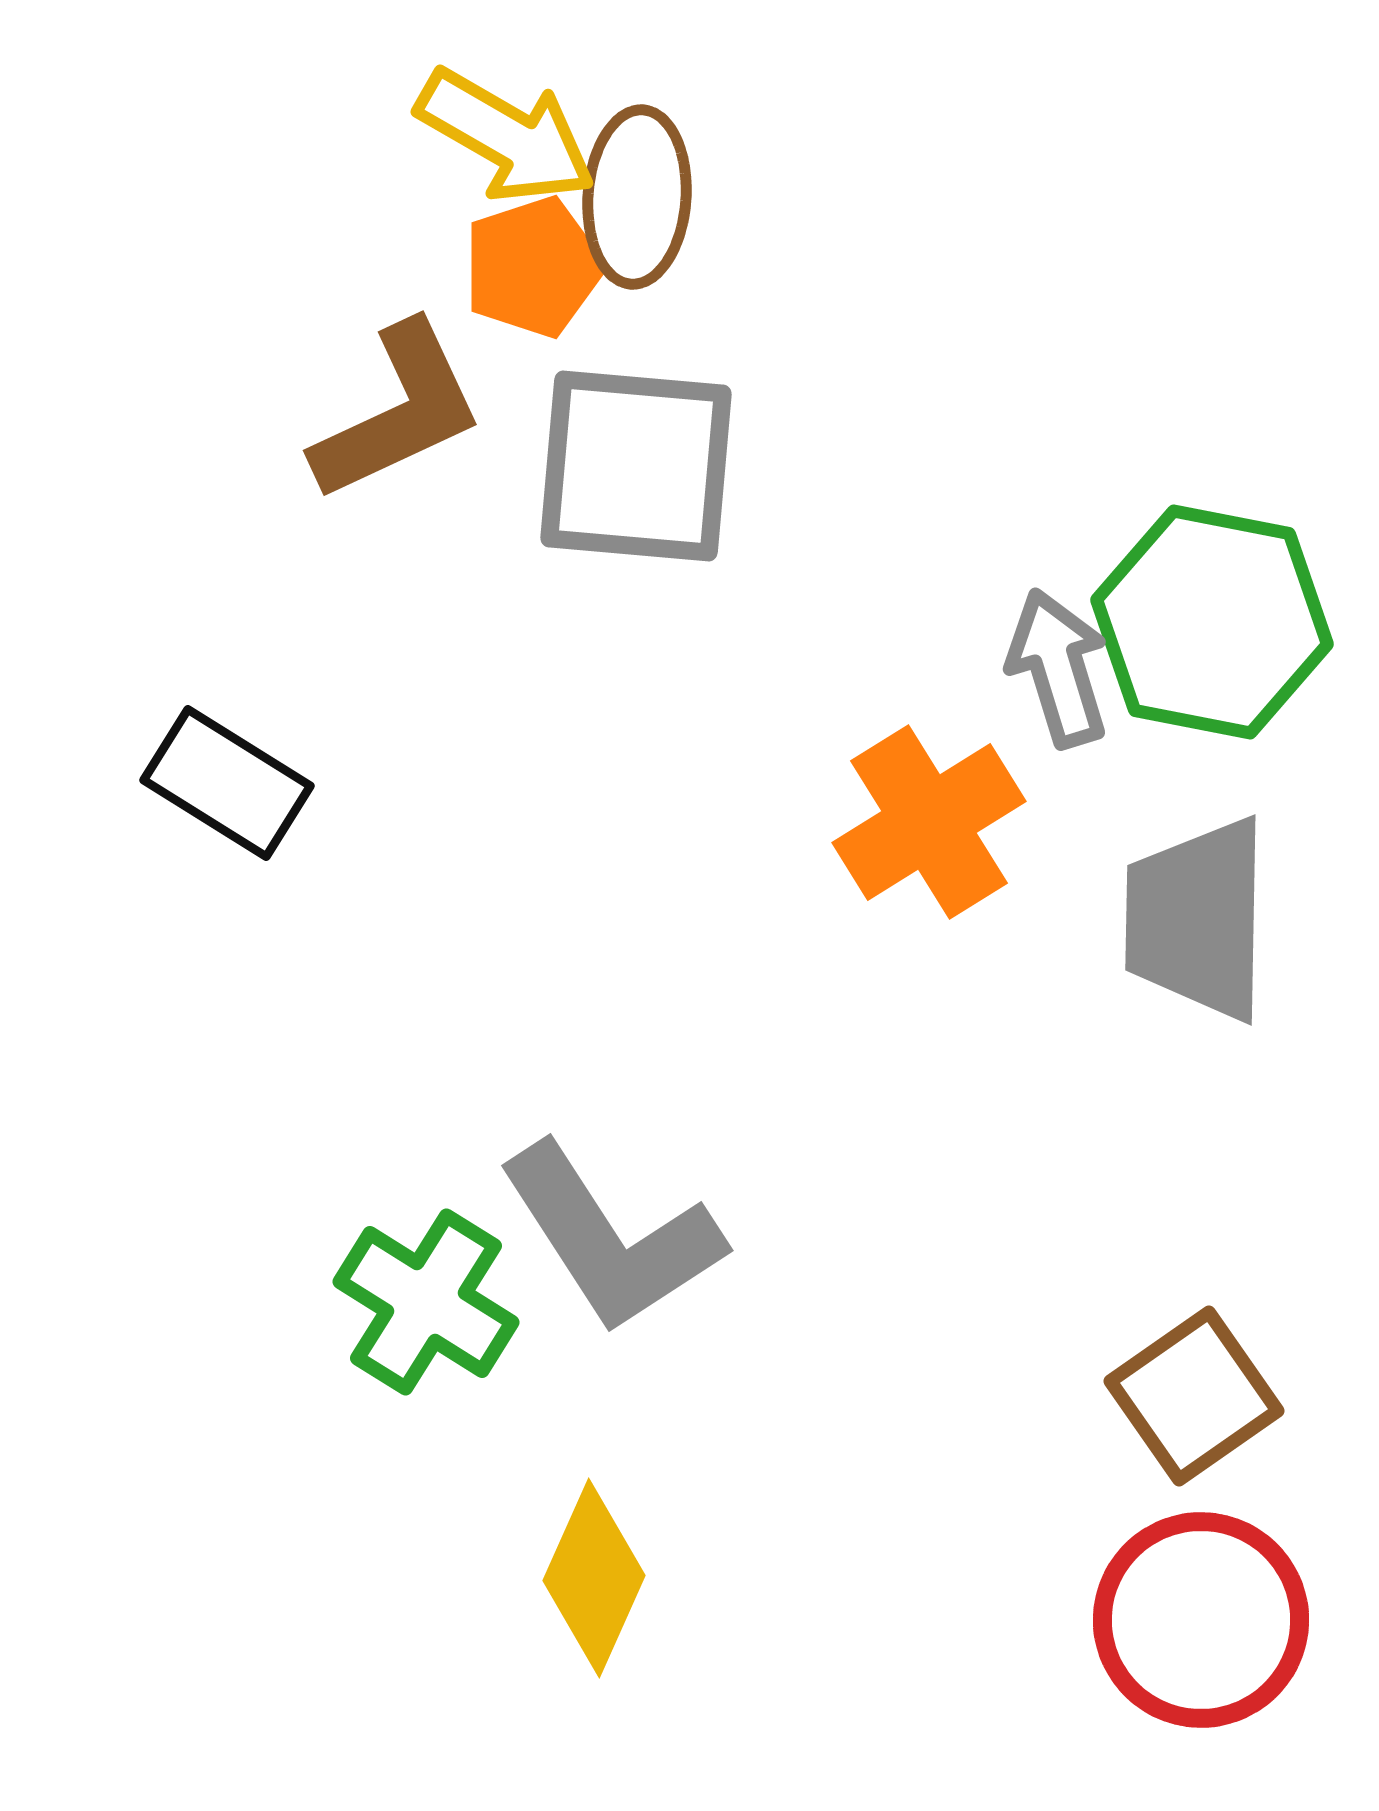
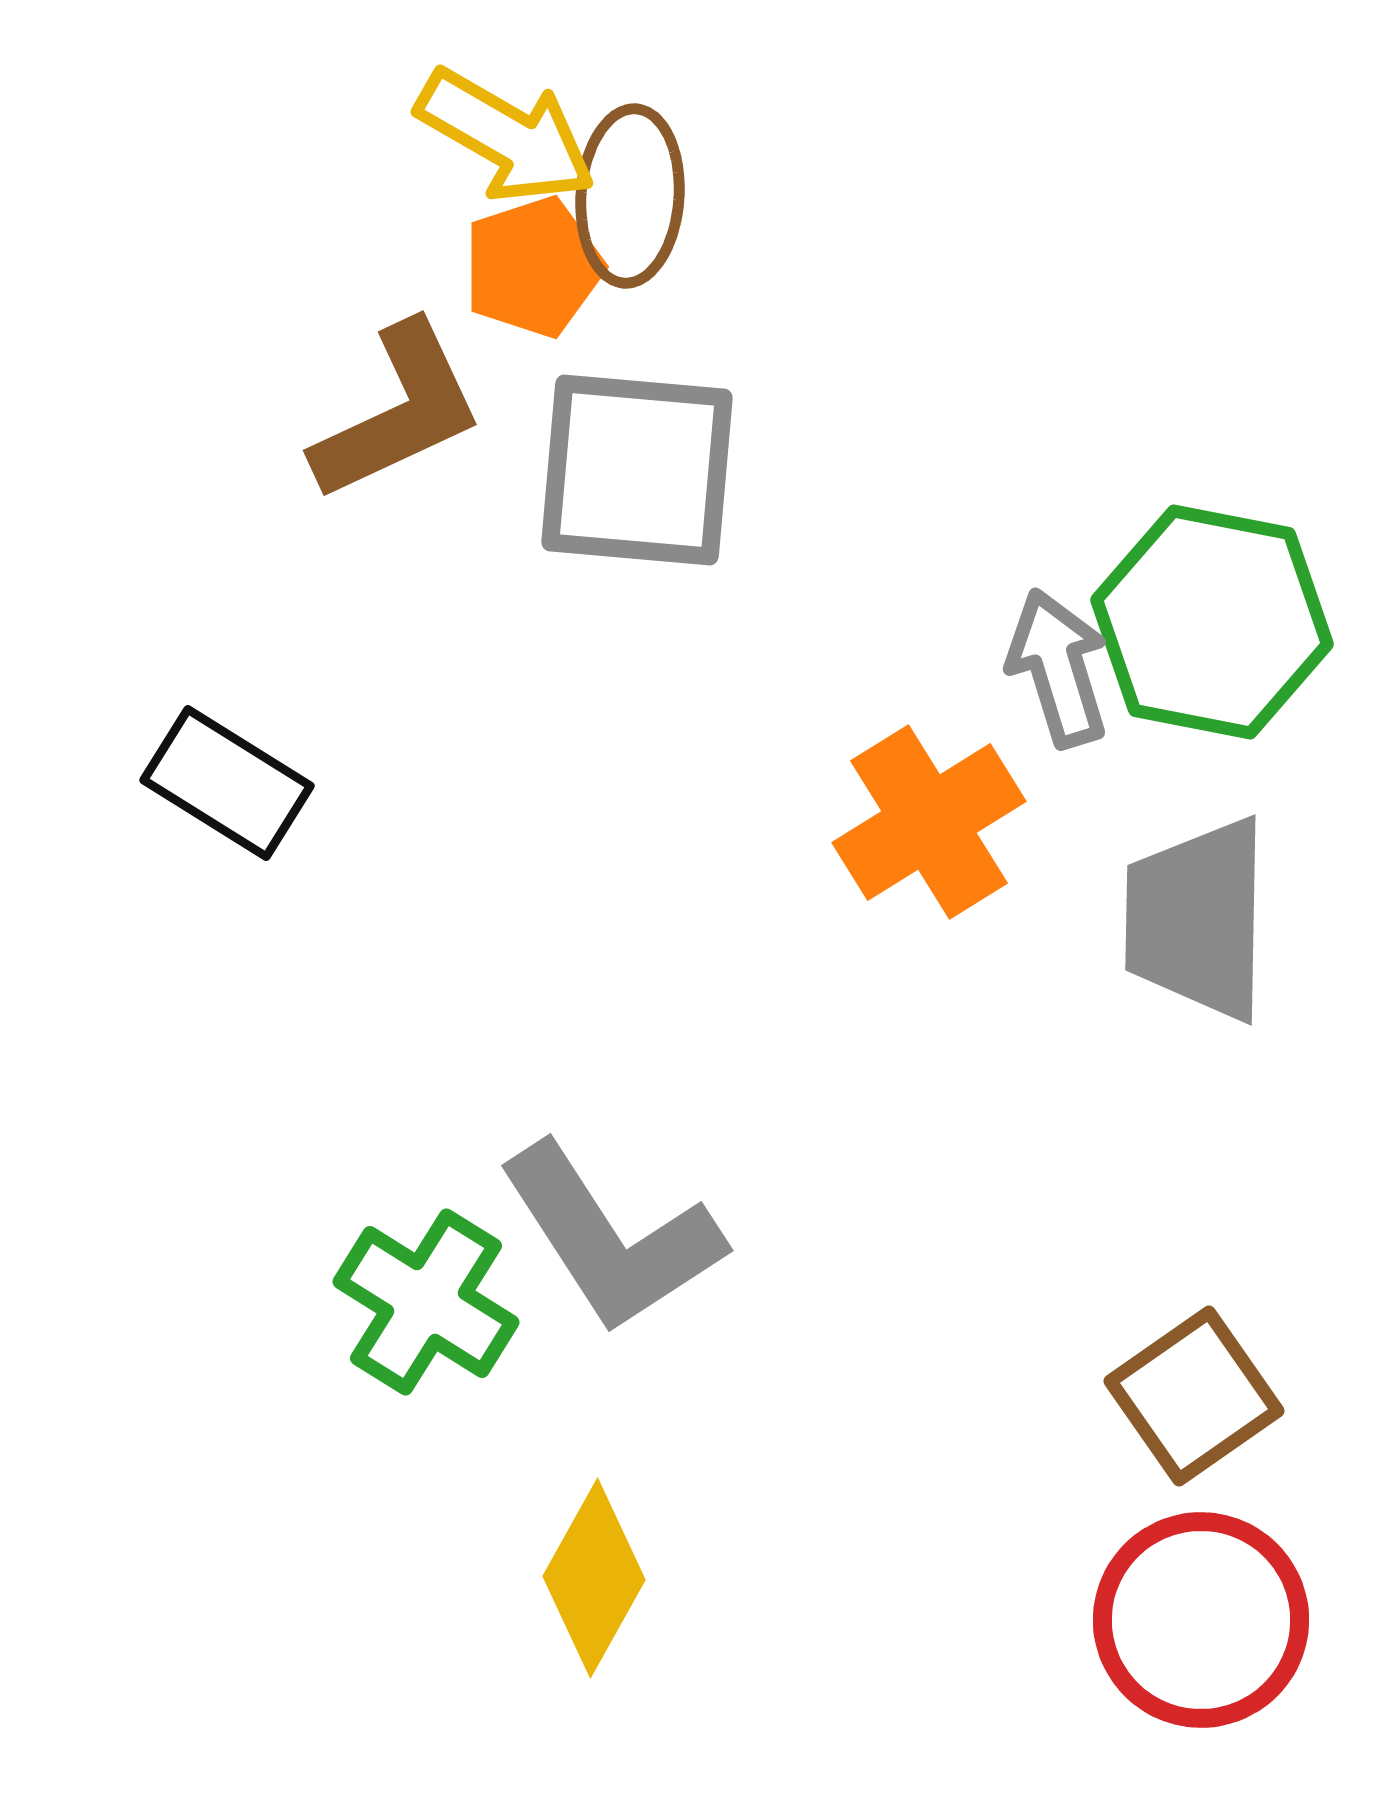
brown ellipse: moved 7 px left, 1 px up
gray square: moved 1 px right, 4 px down
yellow diamond: rotated 5 degrees clockwise
